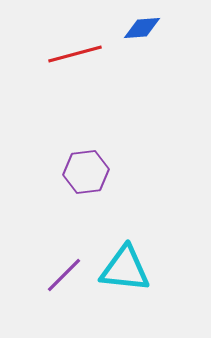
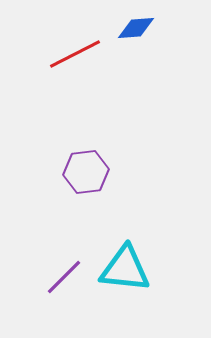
blue diamond: moved 6 px left
red line: rotated 12 degrees counterclockwise
purple line: moved 2 px down
